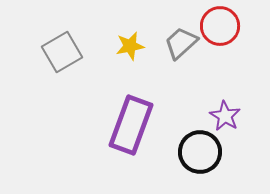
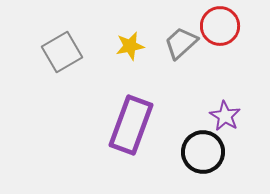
black circle: moved 3 px right
